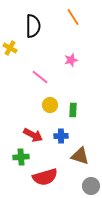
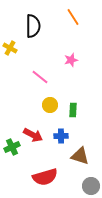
green cross: moved 9 px left, 10 px up; rotated 21 degrees counterclockwise
